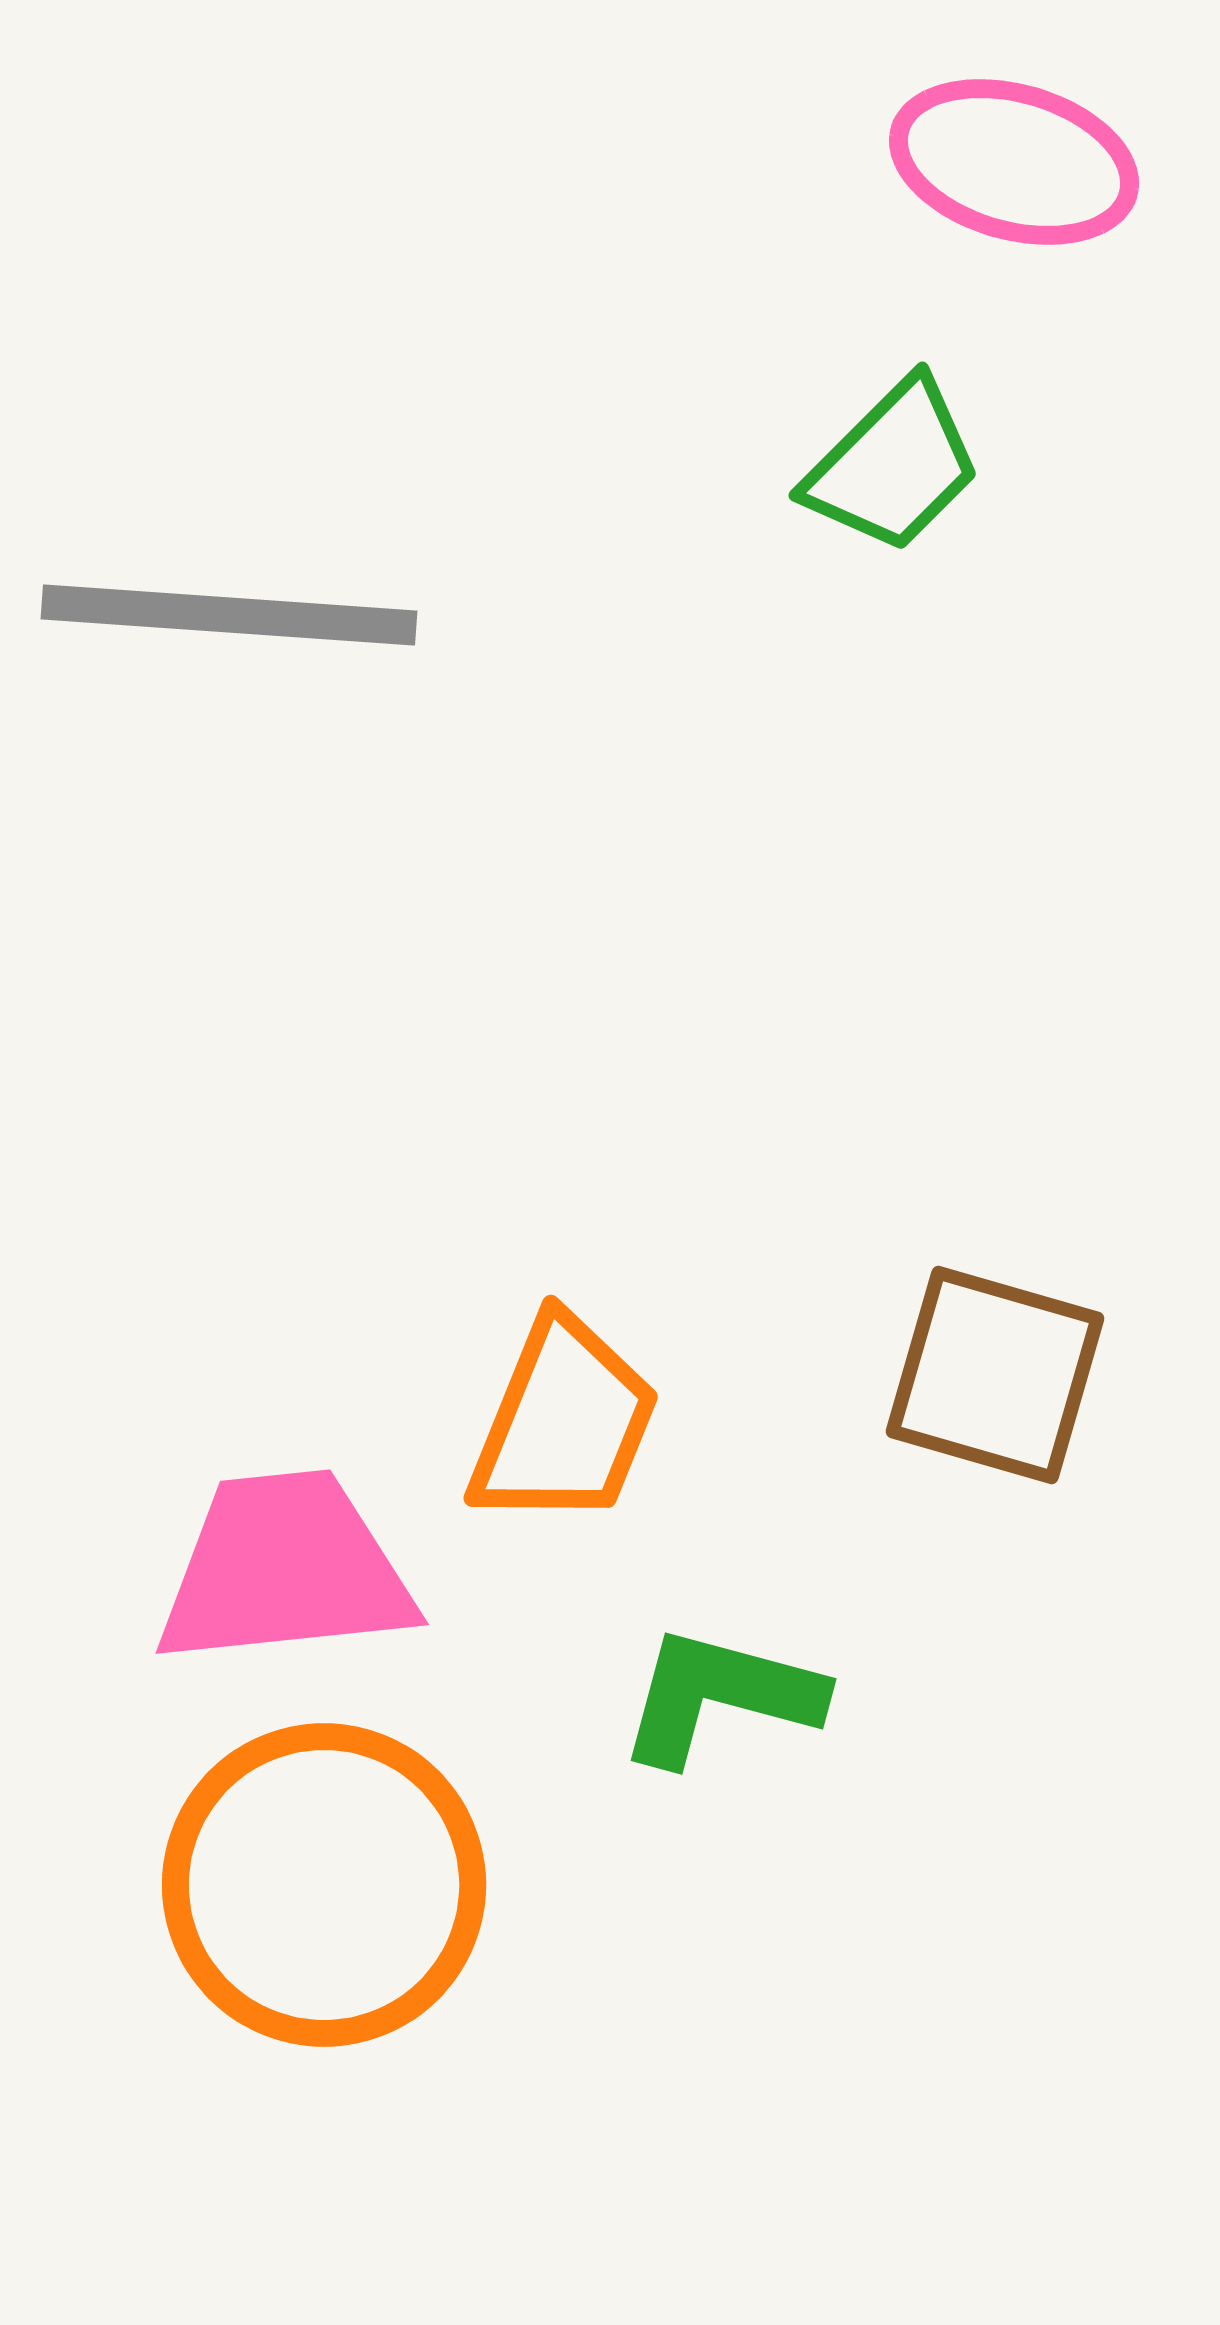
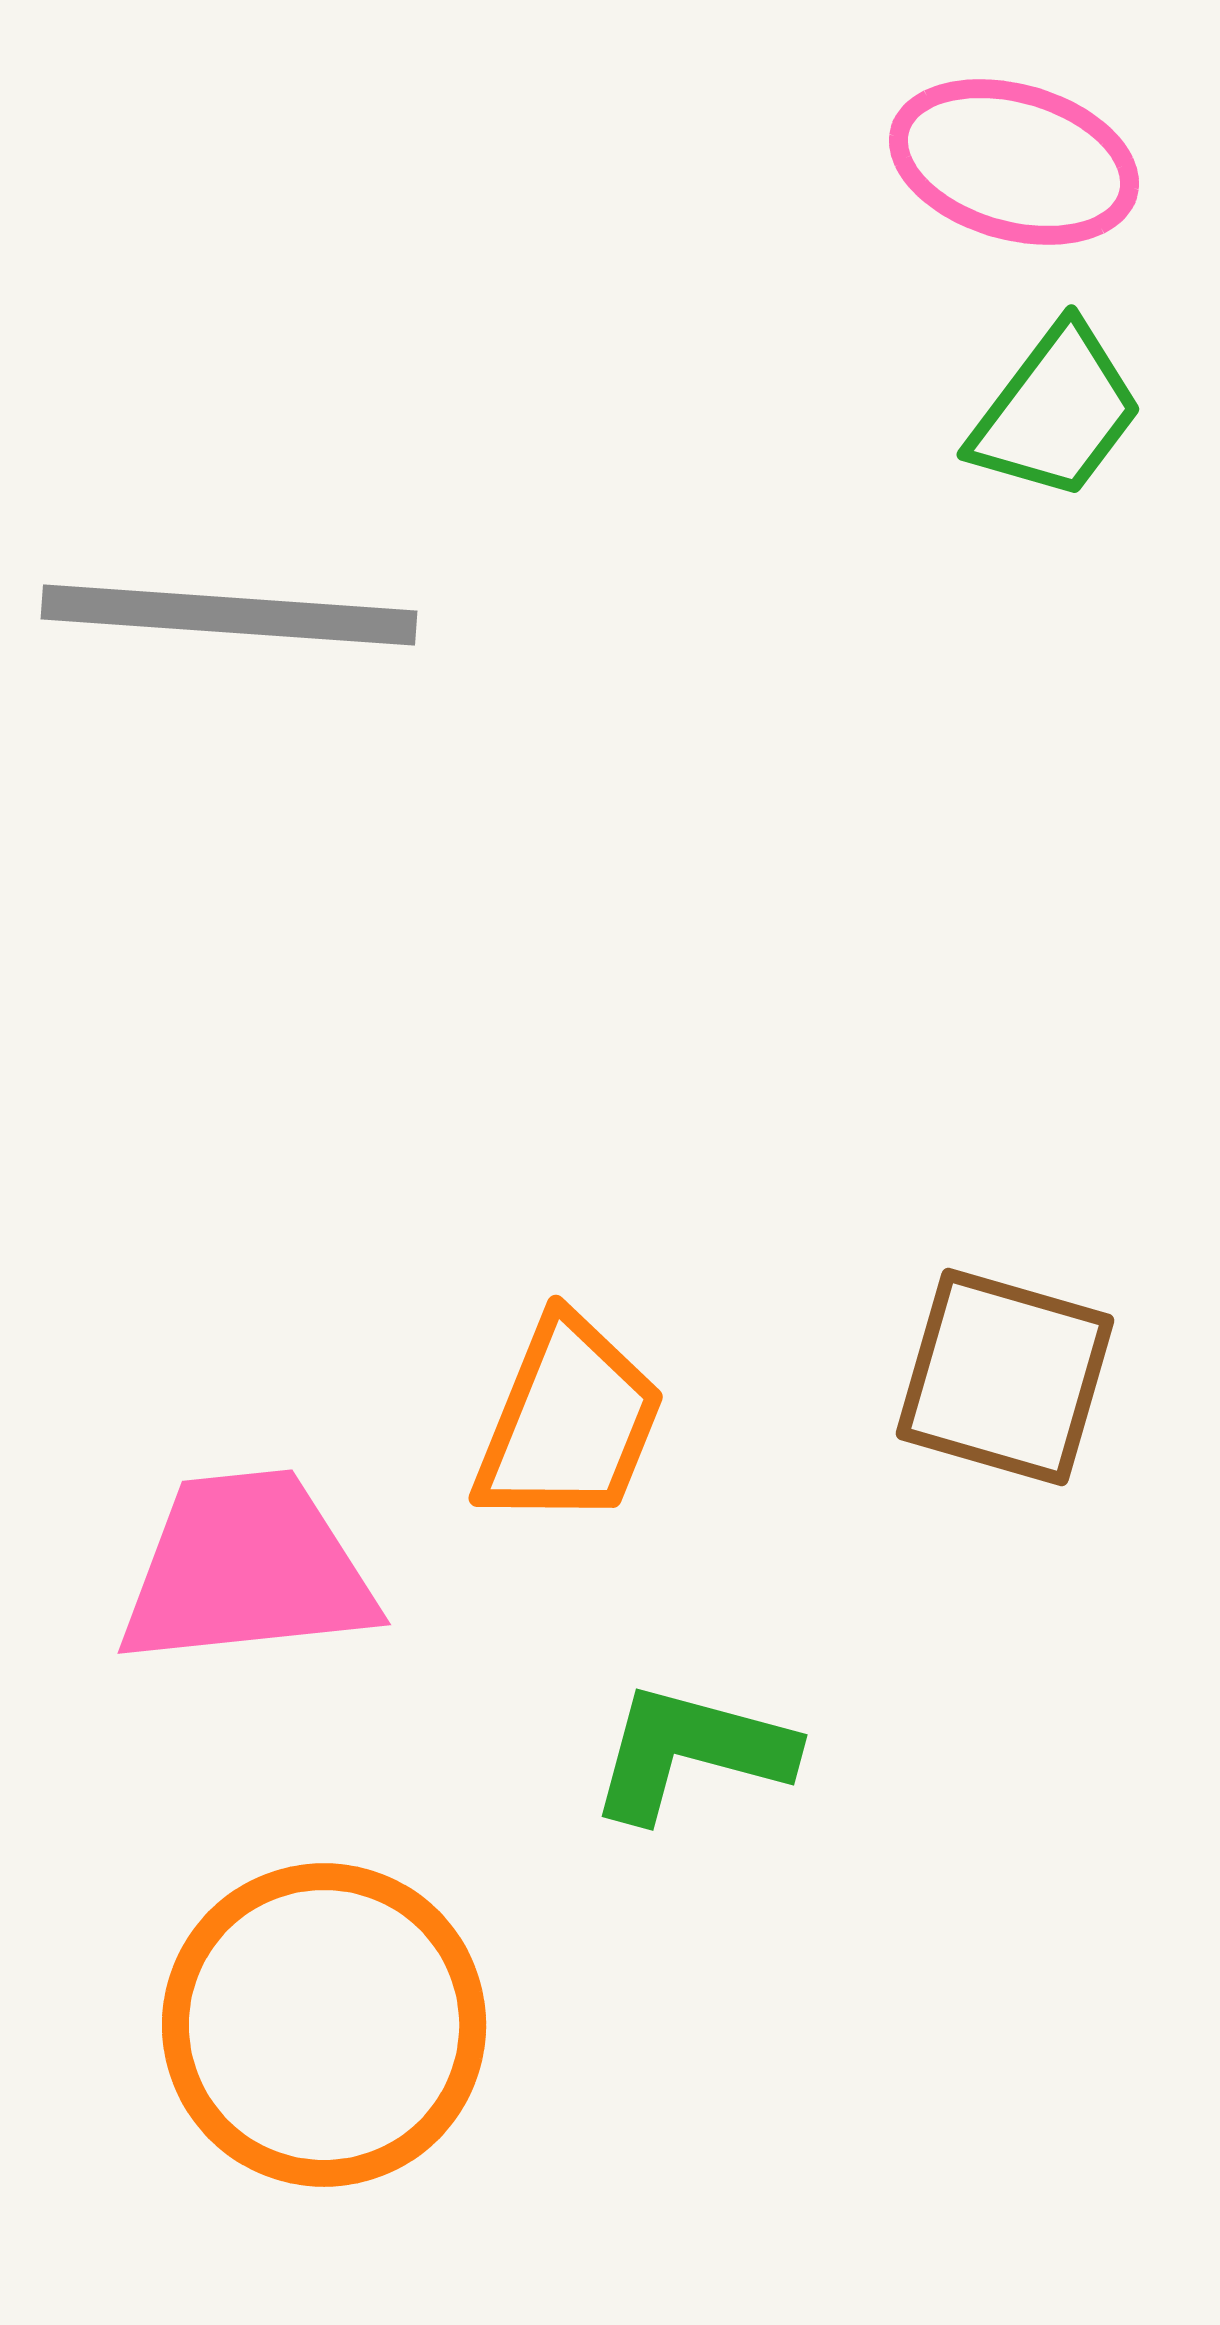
green trapezoid: moved 163 px right, 54 px up; rotated 8 degrees counterclockwise
brown square: moved 10 px right, 2 px down
orange trapezoid: moved 5 px right
pink trapezoid: moved 38 px left
green L-shape: moved 29 px left, 56 px down
orange circle: moved 140 px down
